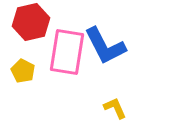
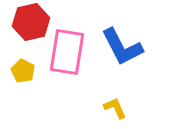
blue L-shape: moved 17 px right, 1 px down
